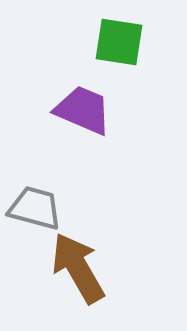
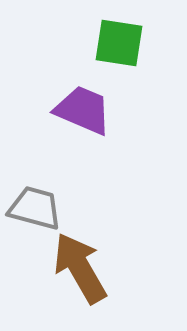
green square: moved 1 px down
brown arrow: moved 2 px right
